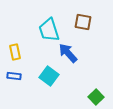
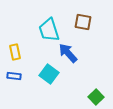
cyan square: moved 2 px up
